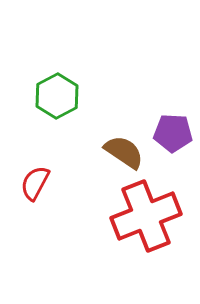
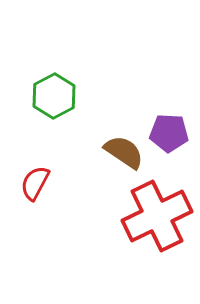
green hexagon: moved 3 px left
purple pentagon: moved 4 px left
red cross: moved 11 px right; rotated 4 degrees counterclockwise
